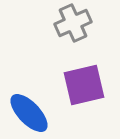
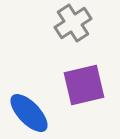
gray cross: rotated 9 degrees counterclockwise
